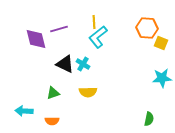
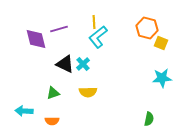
orange hexagon: rotated 10 degrees clockwise
cyan cross: rotated 16 degrees clockwise
